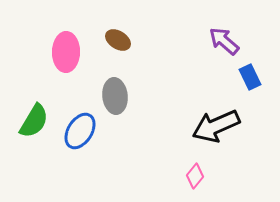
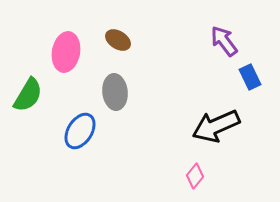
purple arrow: rotated 12 degrees clockwise
pink ellipse: rotated 9 degrees clockwise
gray ellipse: moved 4 px up
green semicircle: moved 6 px left, 26 px up
